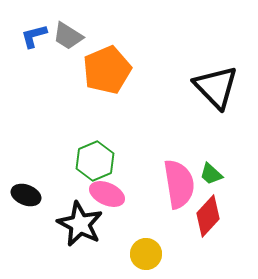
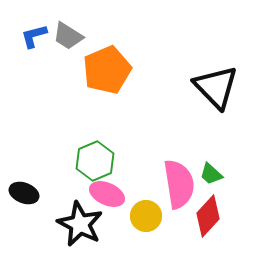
black ellipse: moved 2 px left, 2 px up
yellow circle: moved 38 px up
